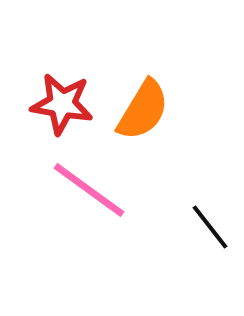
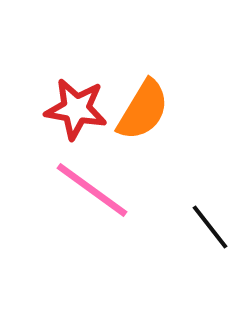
red star: moved 14 px right, 5 px down
pink line: moved 3 px right
